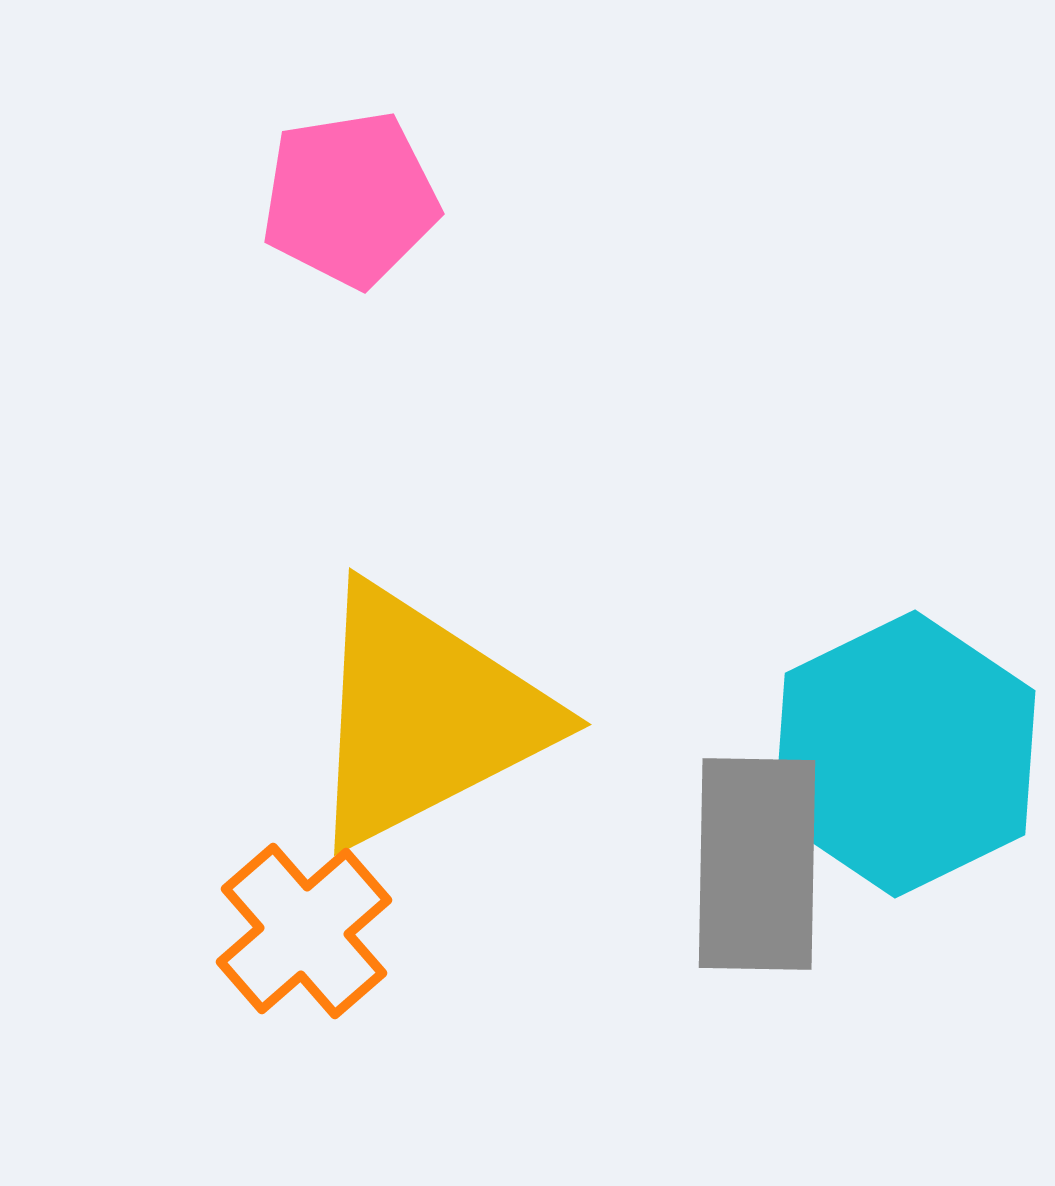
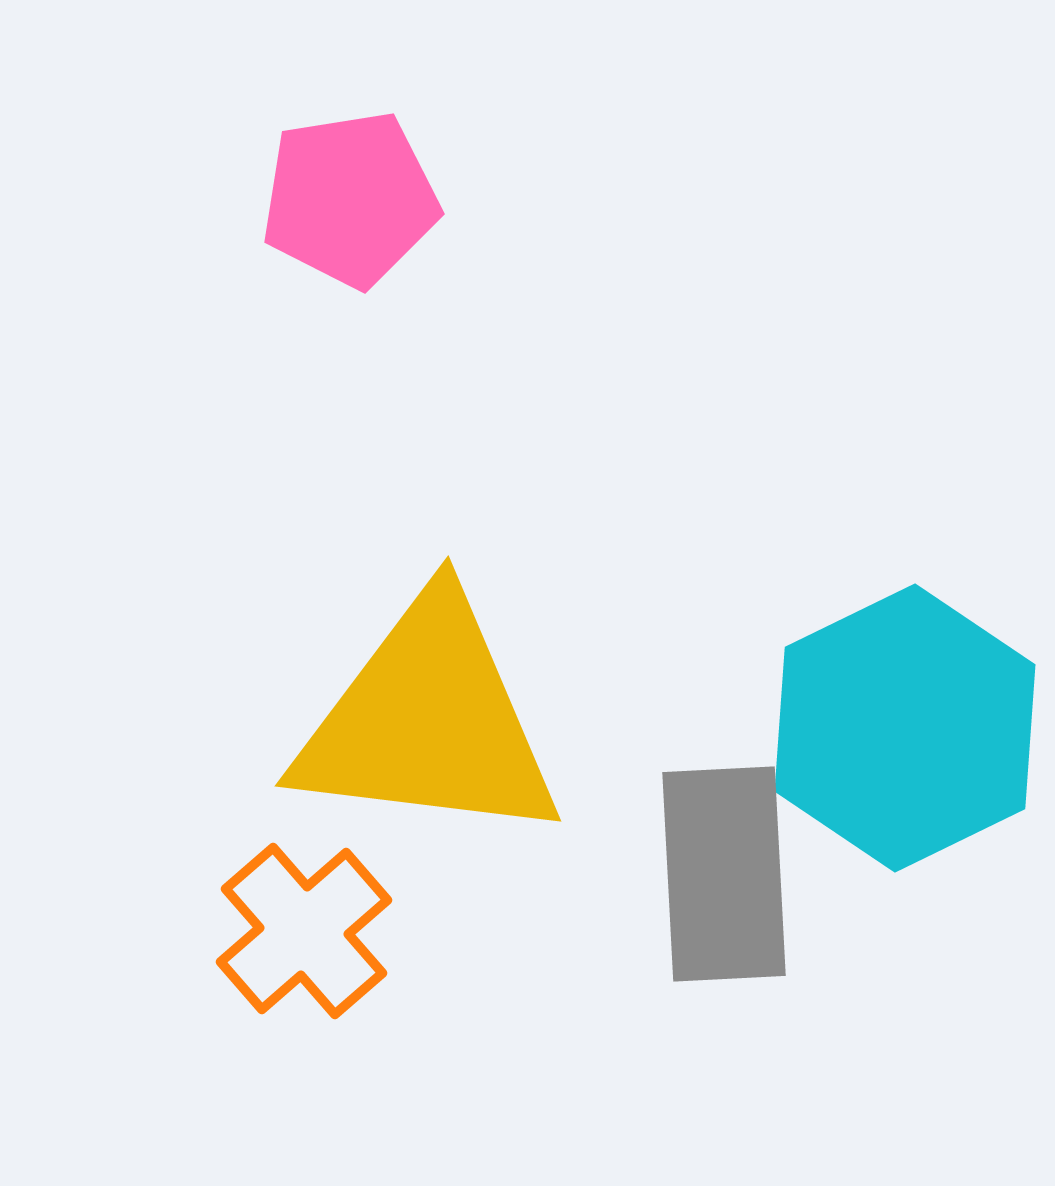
yellow triangle: moved 3 px right, 5 px down; rotated 34 degrees clockwise
cyan hexagon: moved 26 px up
gray rectangle: moved 33 px left, 10 px down; rotated 4 degrees counterclockwise
